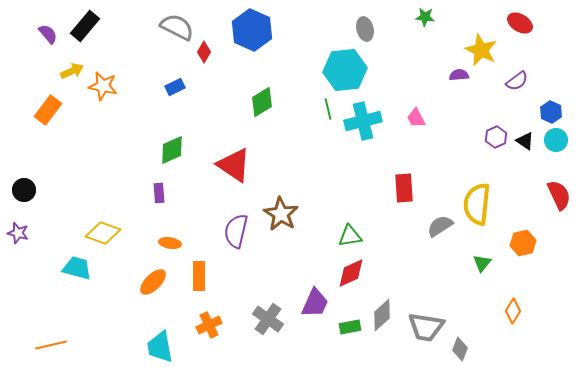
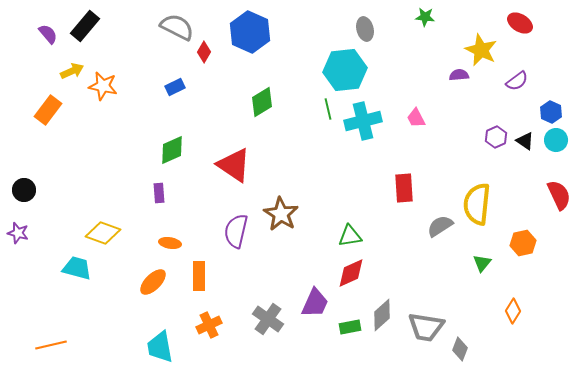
blue hexagon at (252, 30): moved 2 px left, 2 px down
